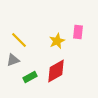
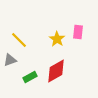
yellow star: moved 2 px up; rotated 14 degrees counterclockwise
gray triangle: moved 3 px left
